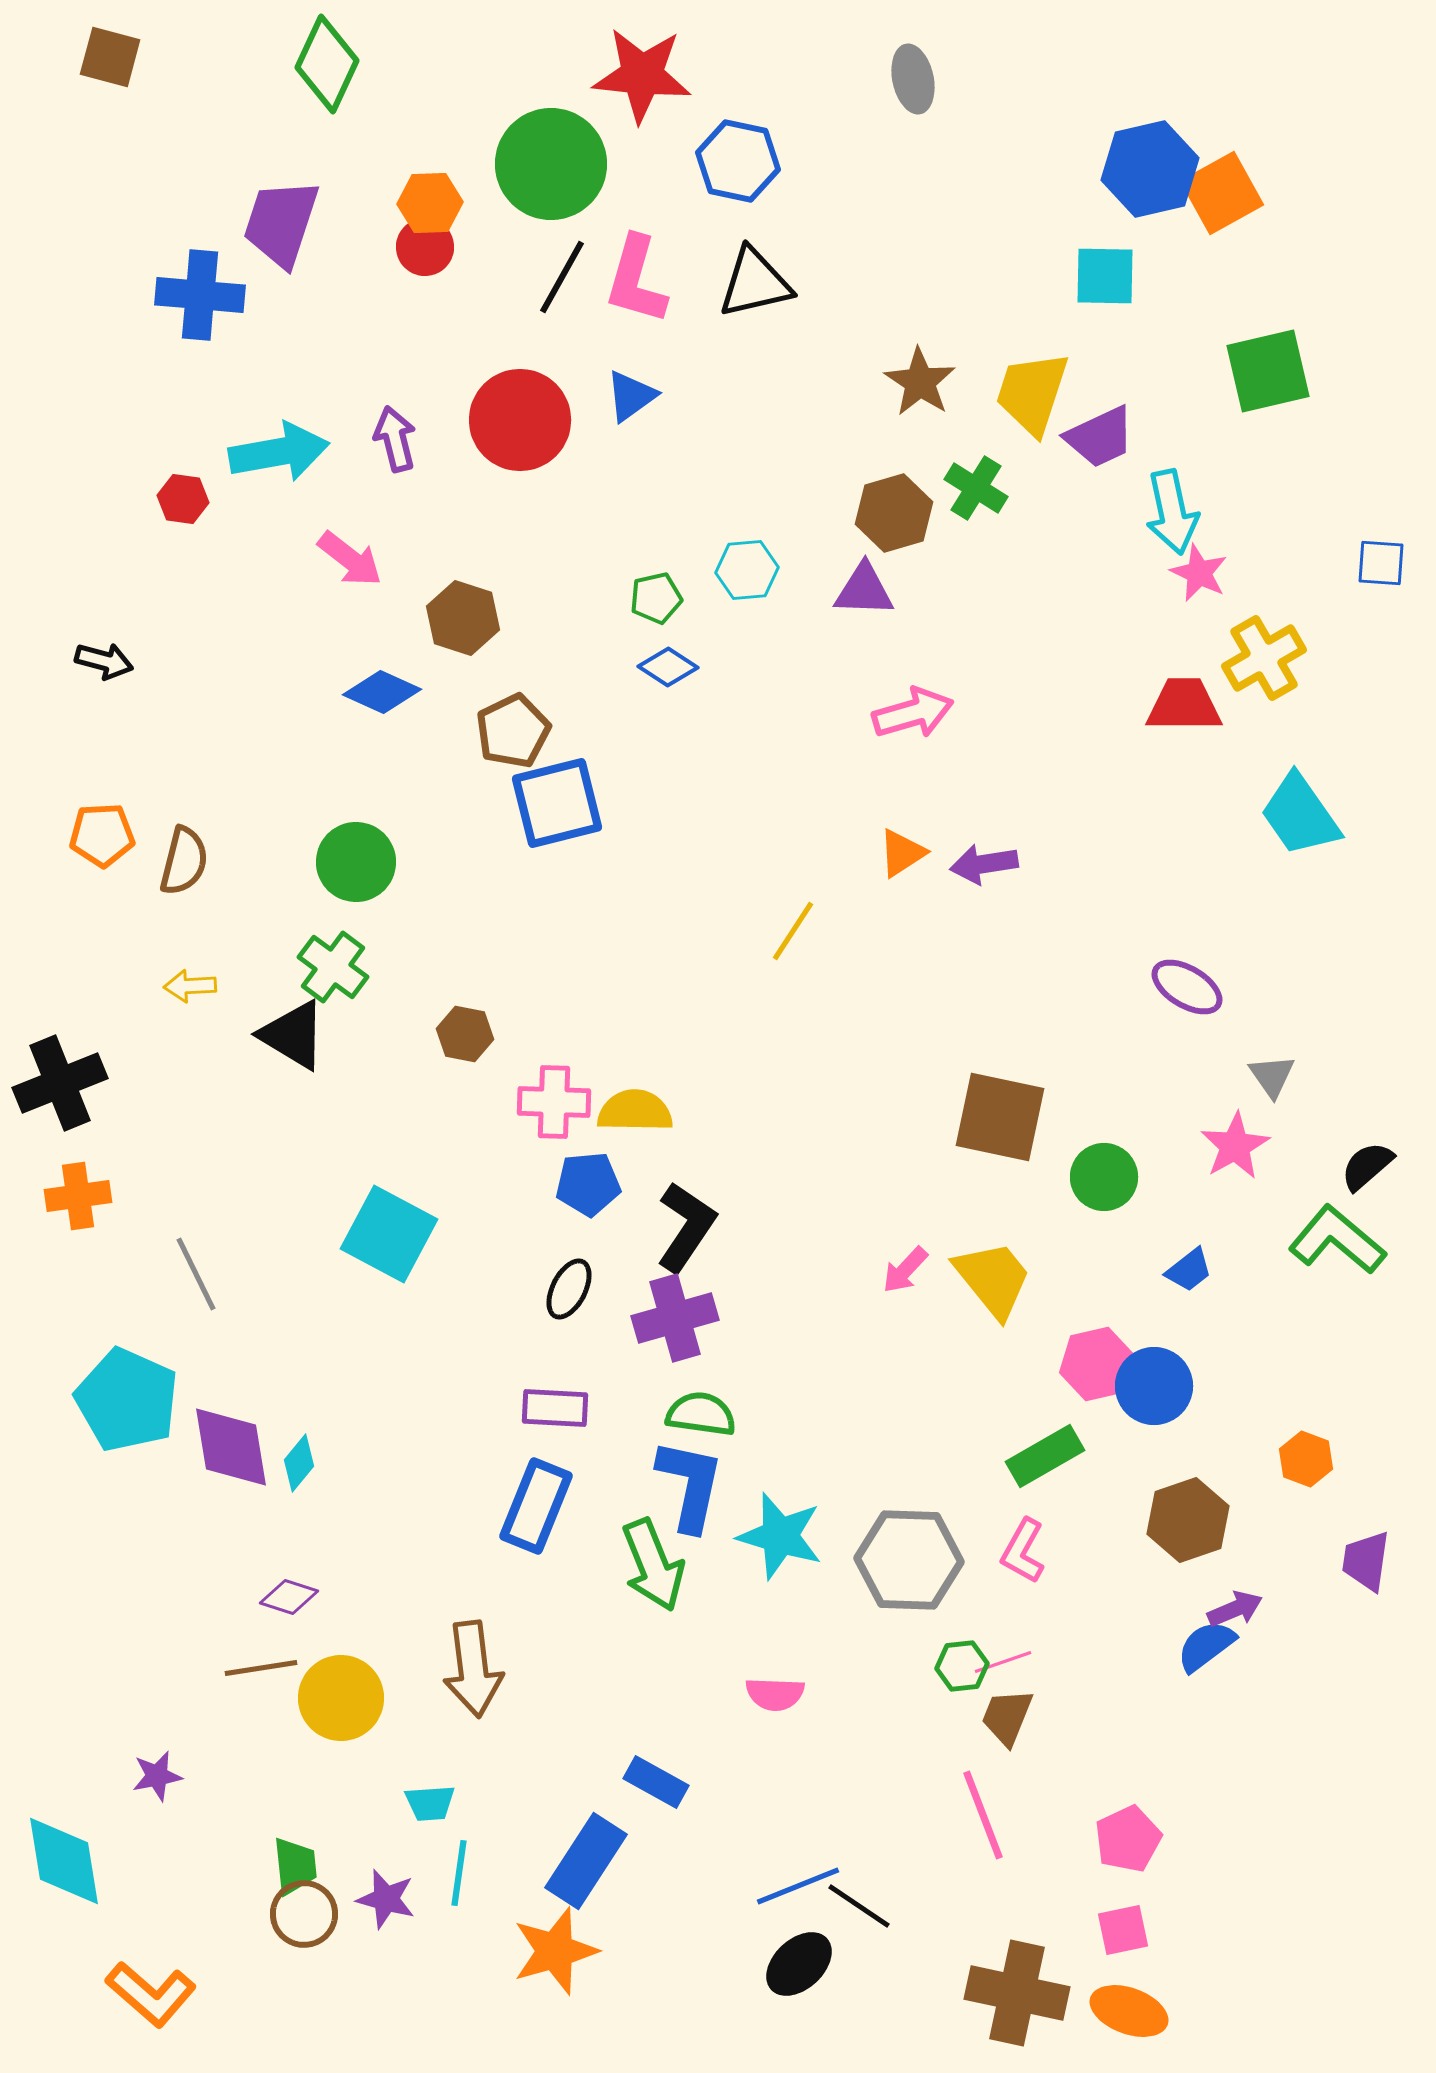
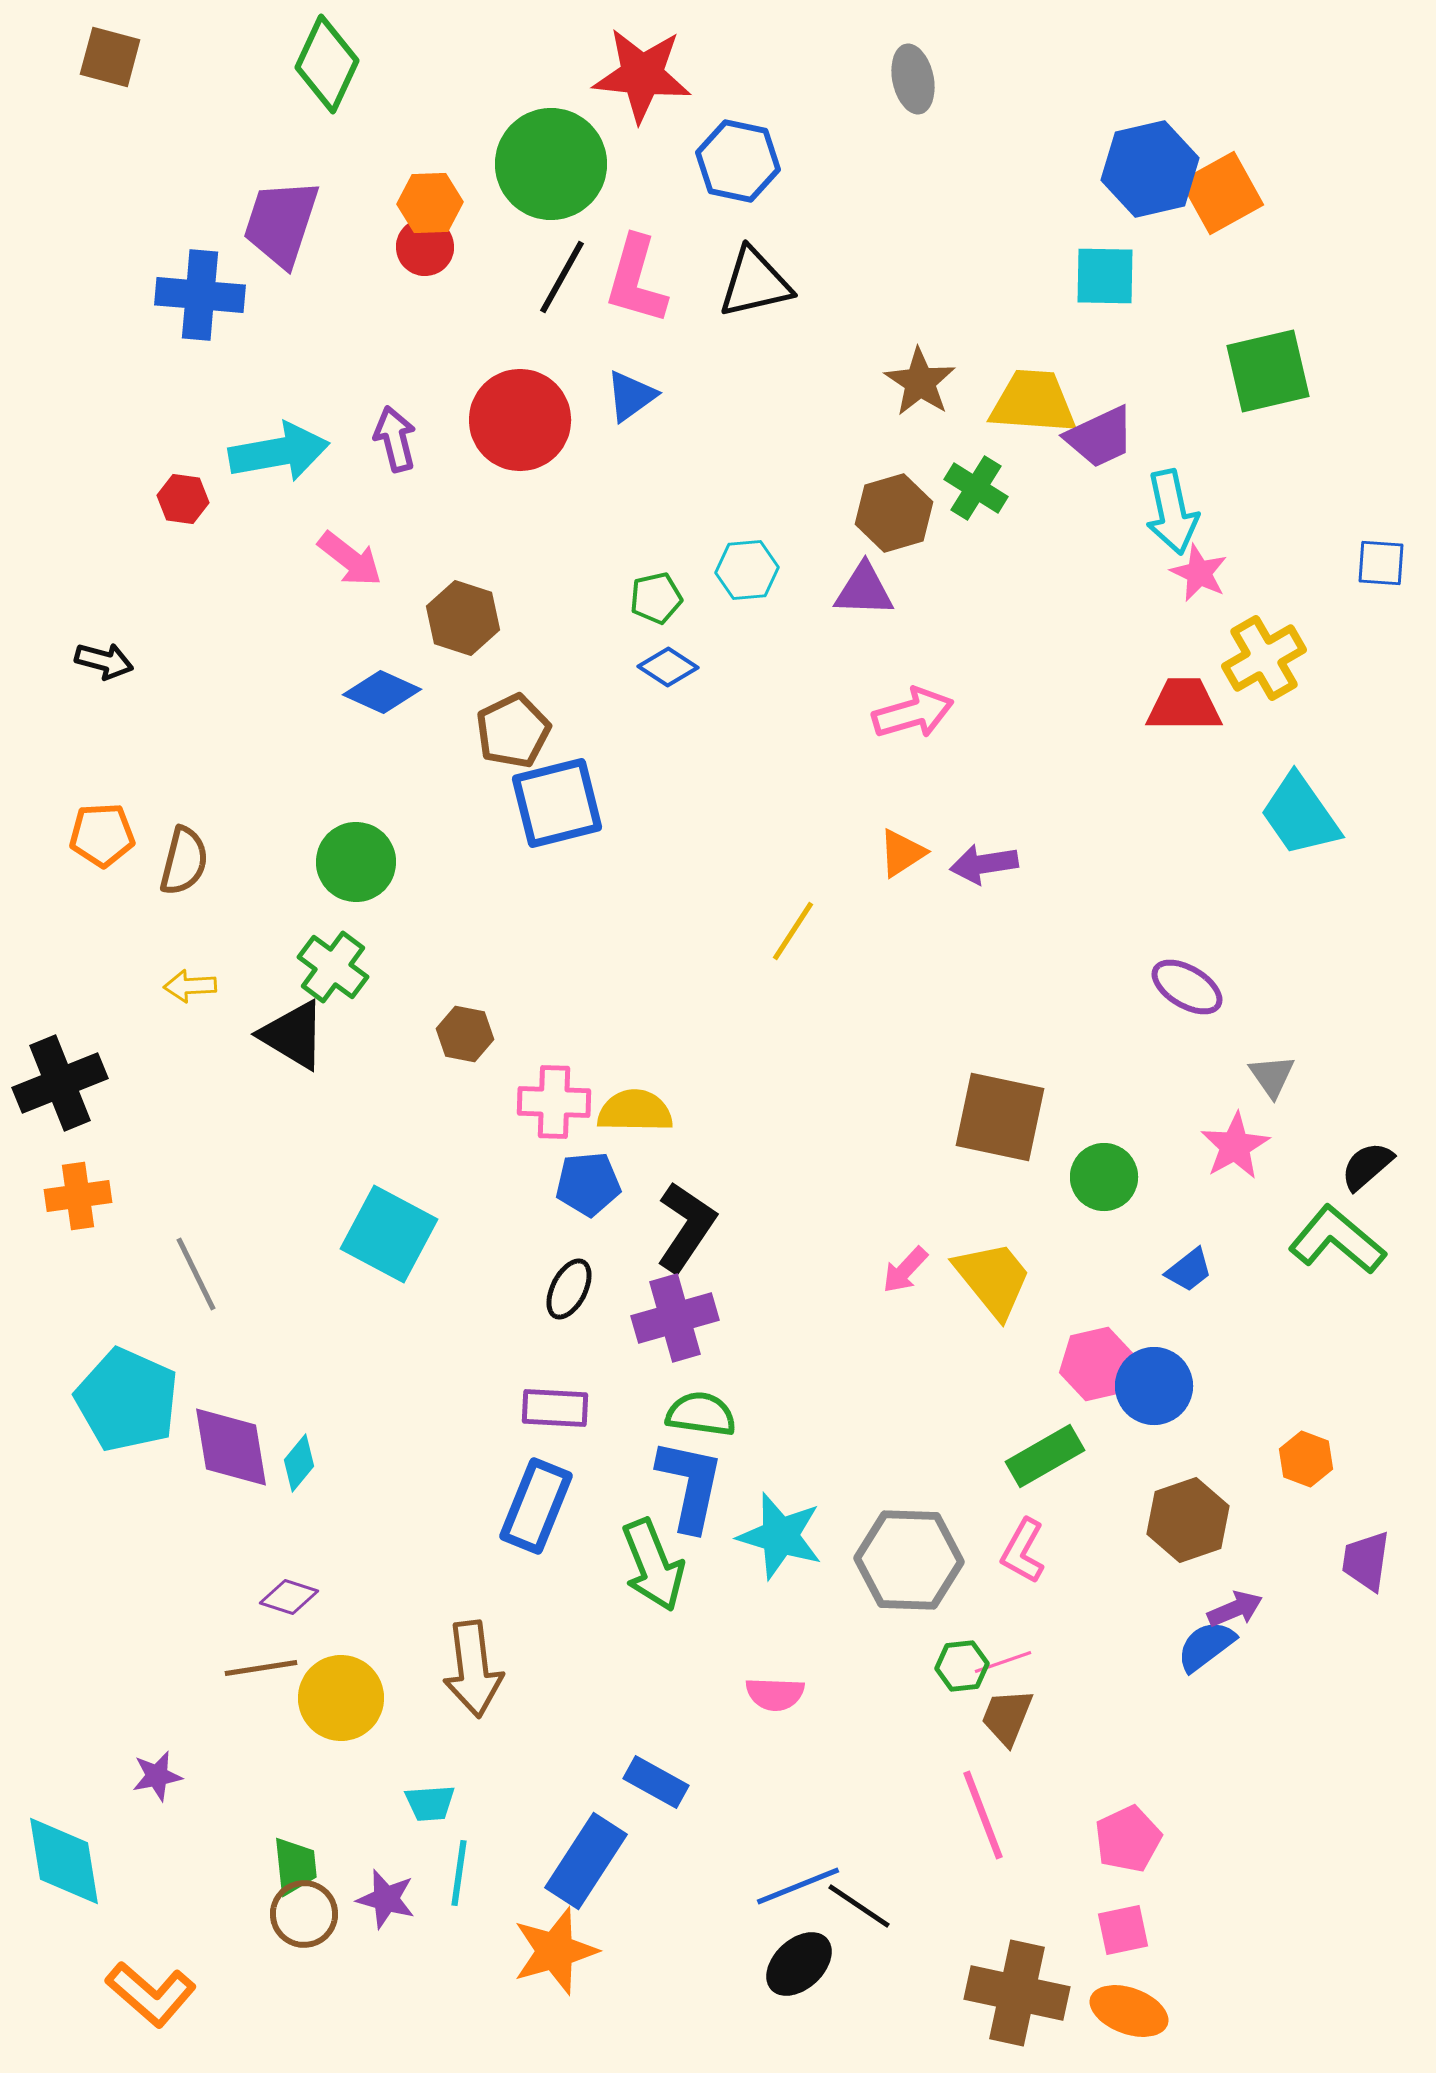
yellow trapezoid at (1032, 393): moved 1 px right, 9 px down; rotated 76 degrees clockwise
